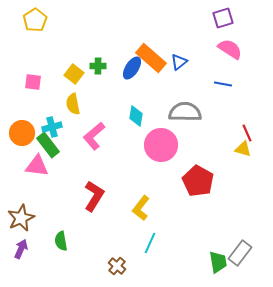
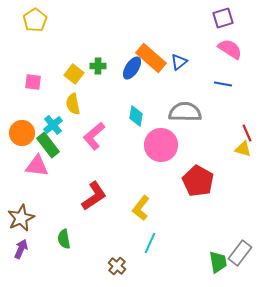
cyan cross: moved 1 px right, 2 px up; rotated 24 degrees counterclockwise
red L-shape: rotated 24 degrees clockwise
green semicircle: moved 3 px right, 2 px up
